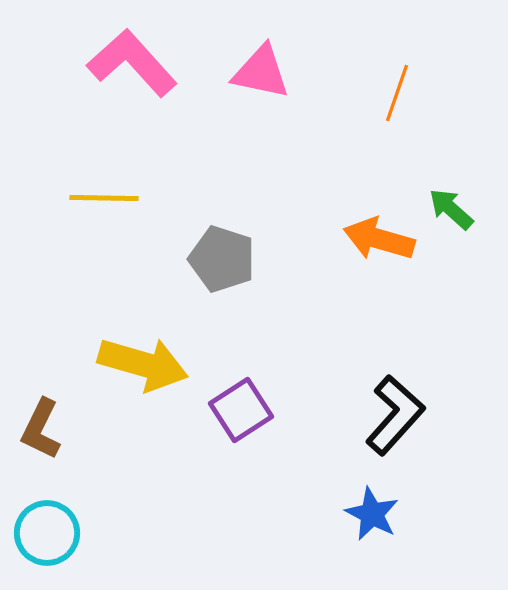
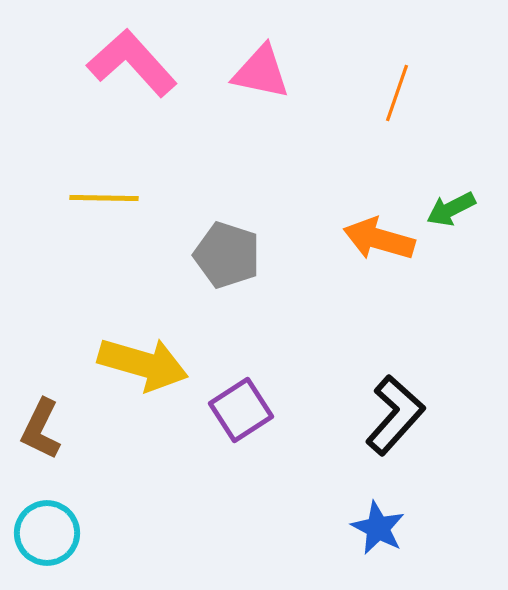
green arrow: rotated 69 degrees counterclockwise
gray pentagon: moved 5 px right, 4 px up
blue star: moved 6 px right, 14 px down
